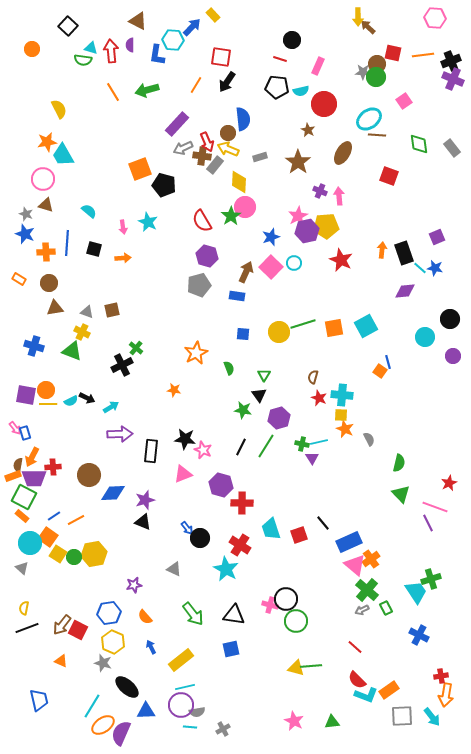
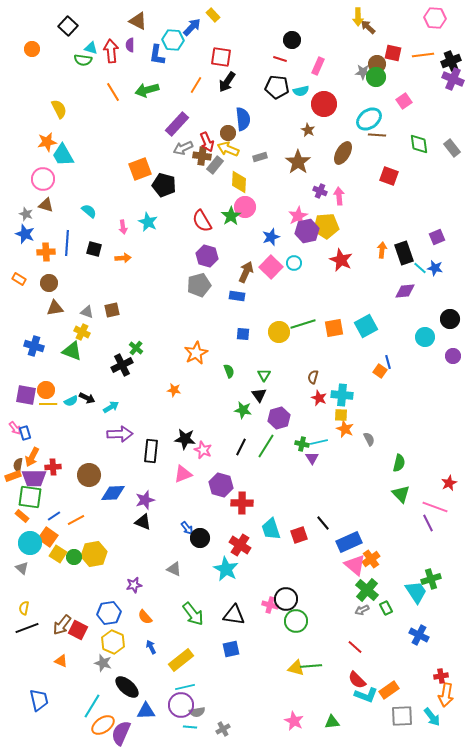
green semicircle at (229, 368): moved 3 px down
green square at (24, 497): moved 6 px right; rotated 20 degrees counterclockwise
